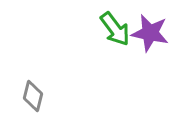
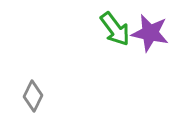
gray diamond: rotated 12 degrees clockwise
